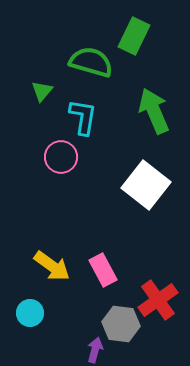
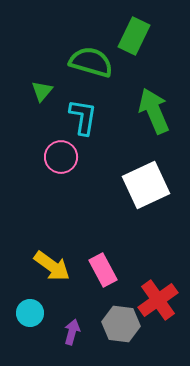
white square: rotated 27 degrees clockwise
purple arrow: moved 23 px left, 18 px up
